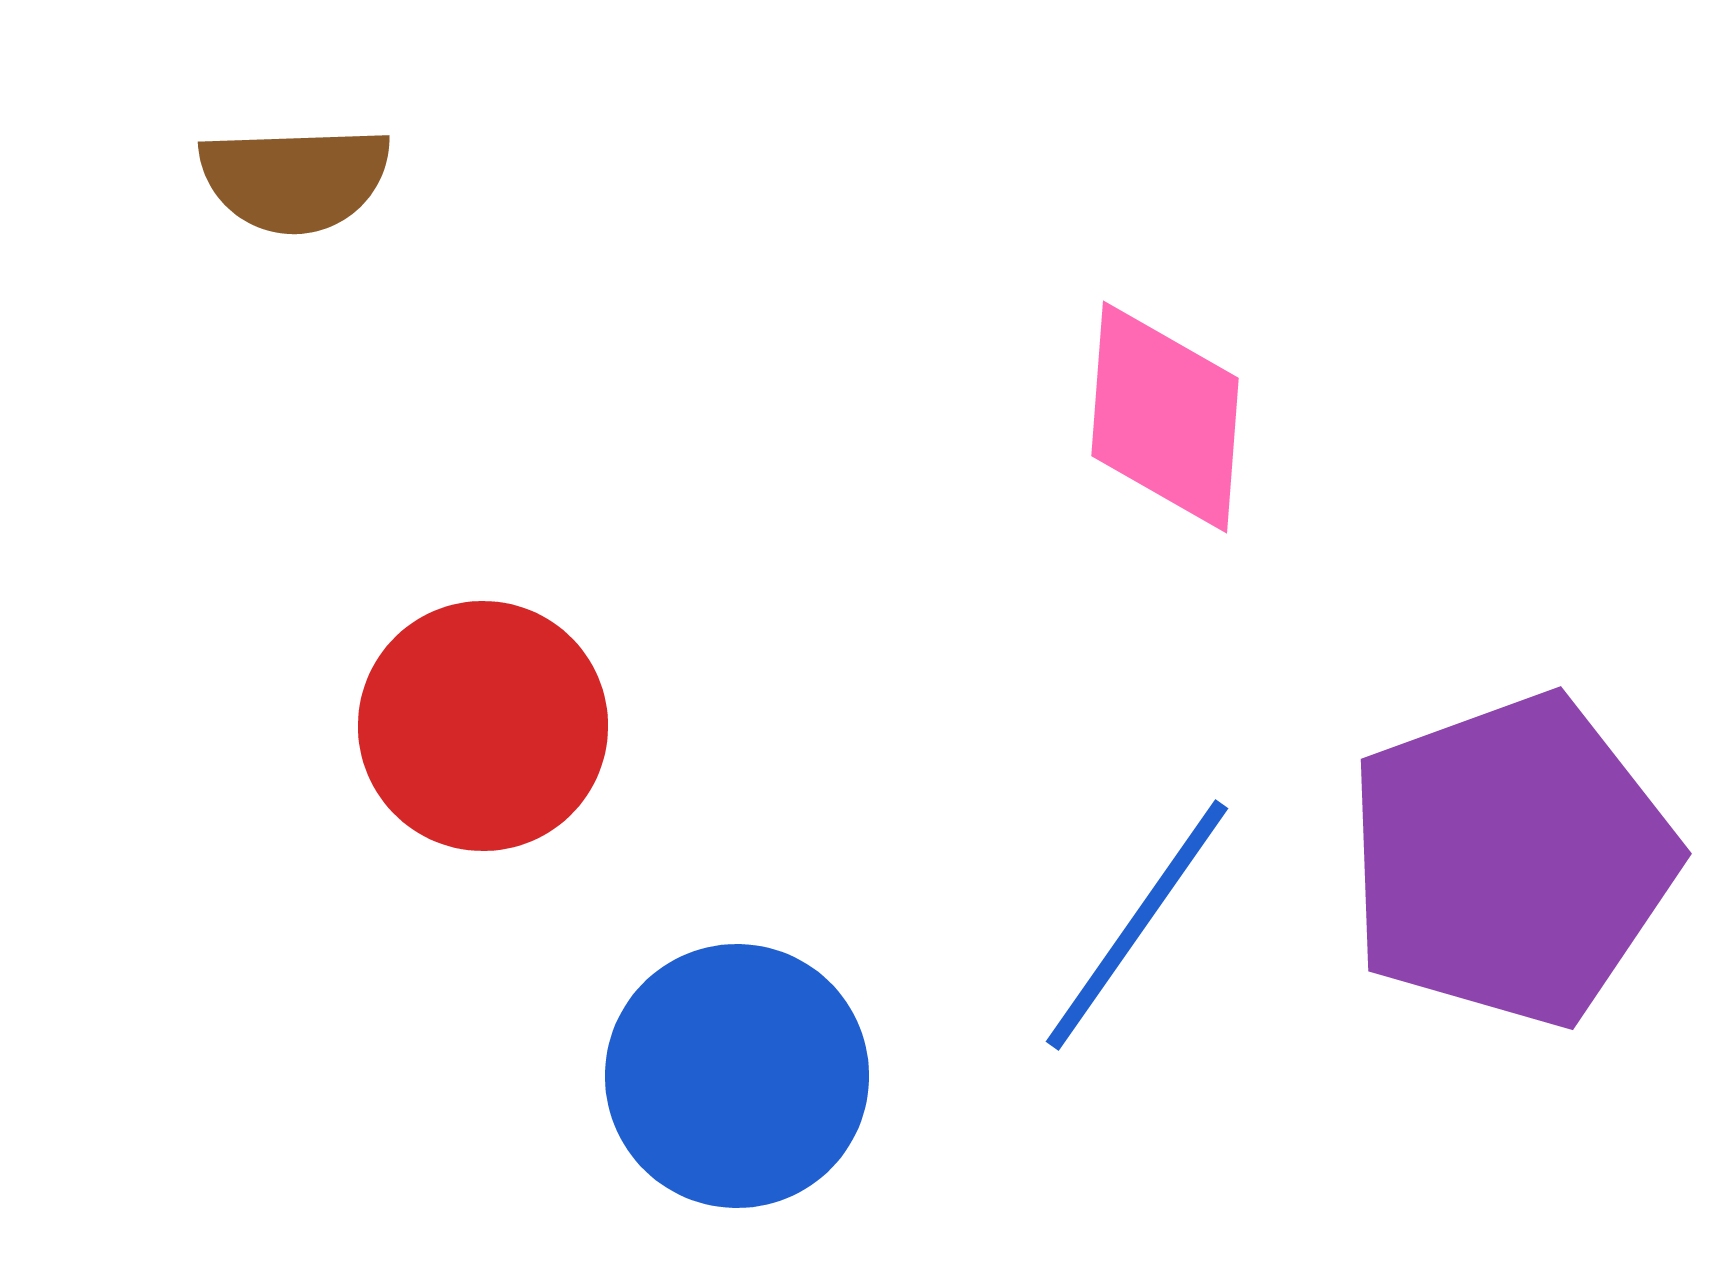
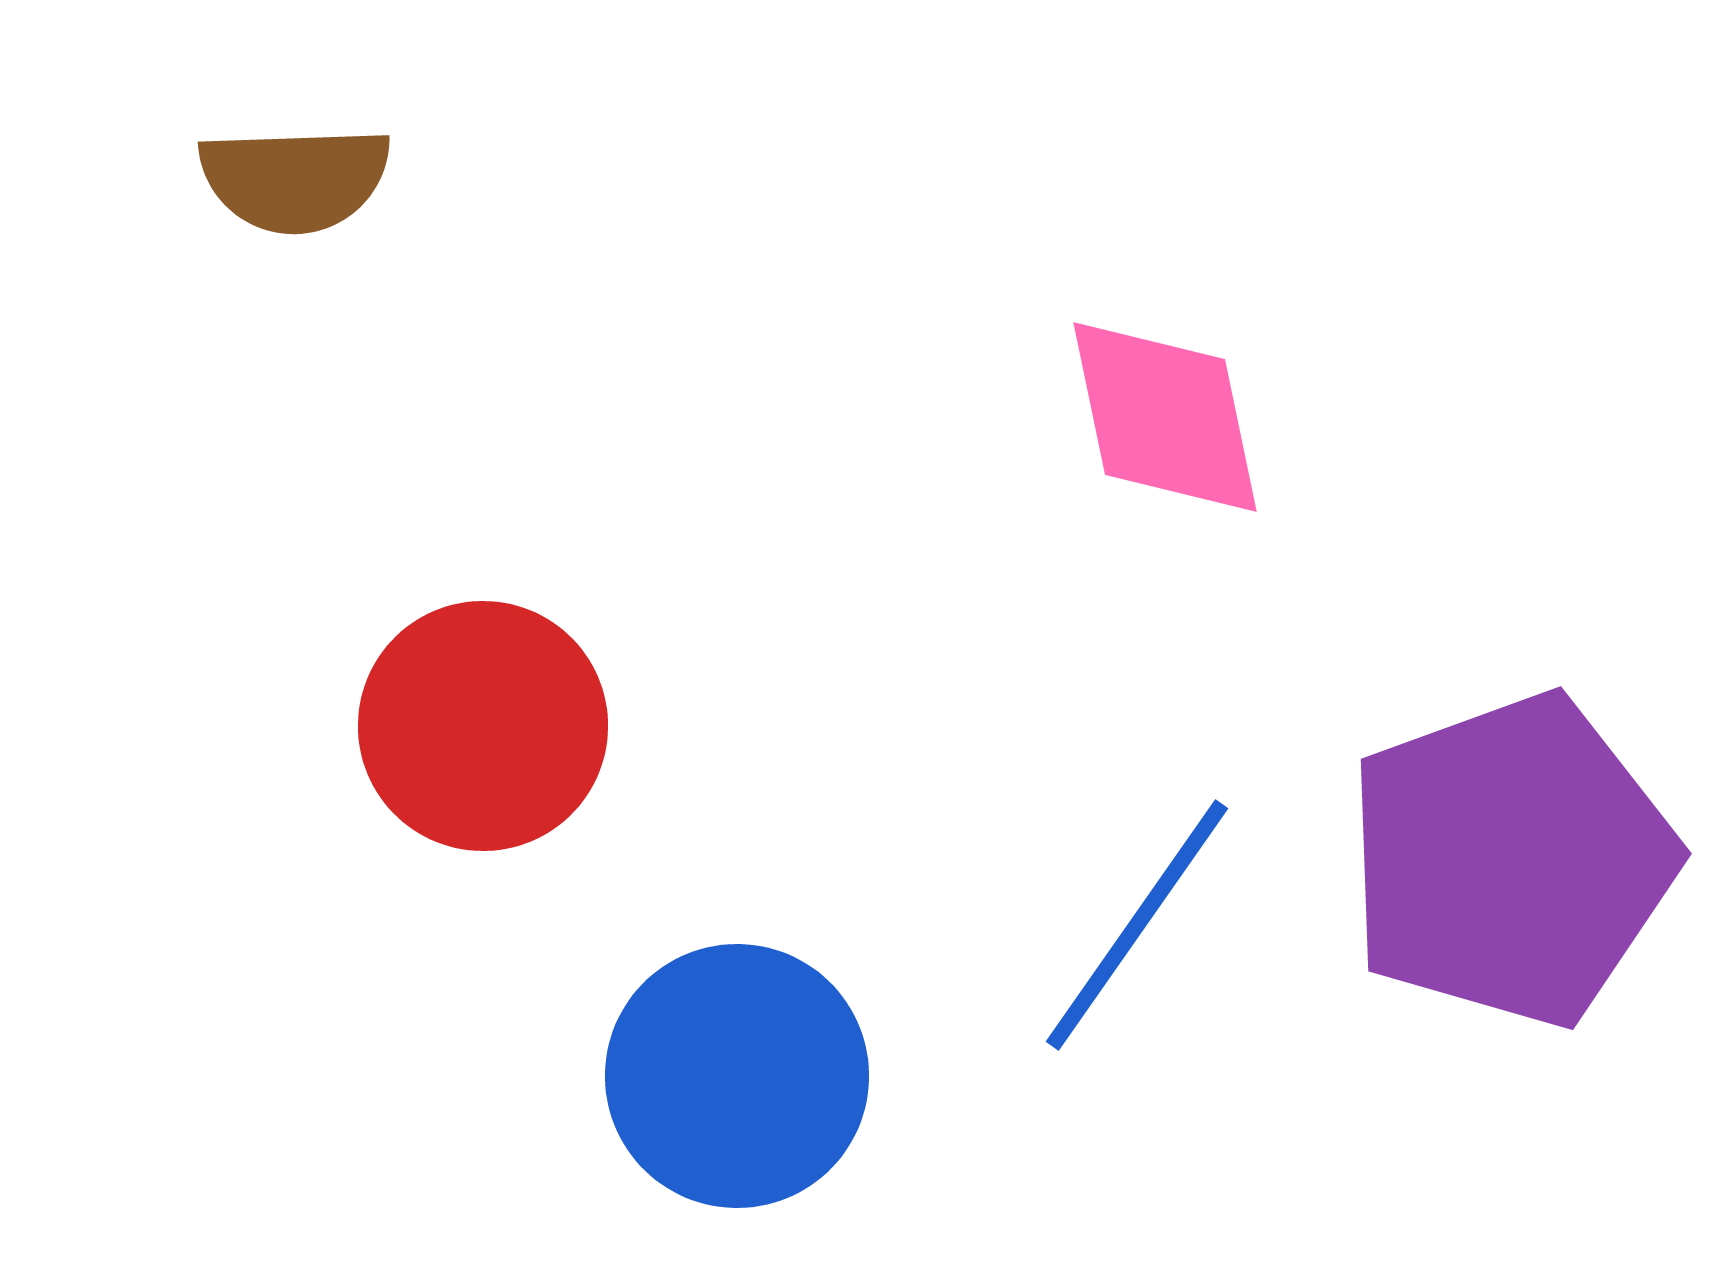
pink diamond: rotated 16 degrees counterclockwise
